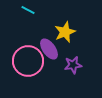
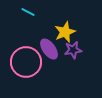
cyan line: moved 2 px down
pink circle: moved 2 px left, 1 px down
purple star: moved 15 px up
